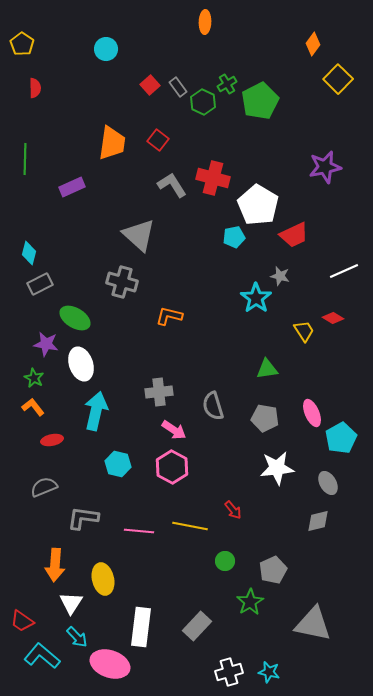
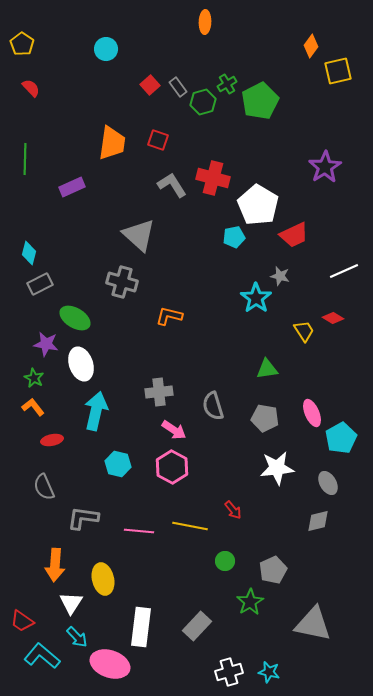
orange diamond at (313, 44): moved 2 px left, 2 px down
yellow square at (338, 79): moved 8 px up; rotated 32 degrees clockwise
red semicircle at (35, 88): moved 4 px left; rotated 42 degrees counterclockwise
green hexagon at (203, 102): rotated 20 degrees clockwise
red square at (158, 140): rotated 20 degrees counterclockwise
purple star at (325, 167): rotated 20 degrees counterclockwise
gray semicircle at (44, 487): rotated 92 degrees counterclockwise
